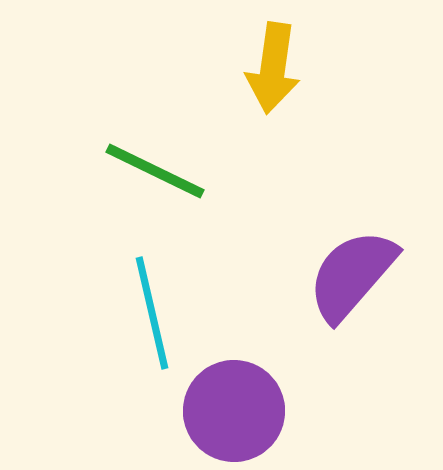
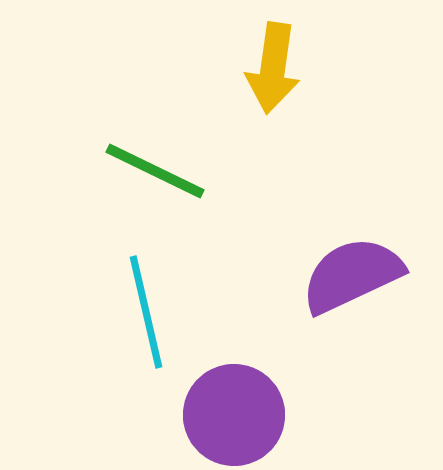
purple semicircle: rotated 24 degrees clockwise
cyan line: moved 6 px left, 1 px up
purple circle: moved 4 px down
